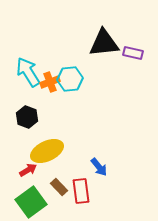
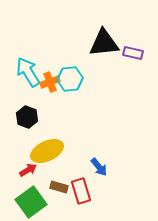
brown rectangle: rotated 30 degrees counterclockwise
red rectangle: rotated 10 degrees counterclockwise
